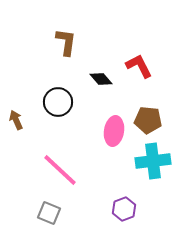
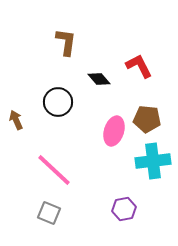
black diamond: moved 2 px left
brown pentagon: moved 1 px left, 1 px up
pink ellipse: rotated 8 degrees clockwise
pink line: moved 6 px left
purple hexagon: rotated 10 degrees clockwise
